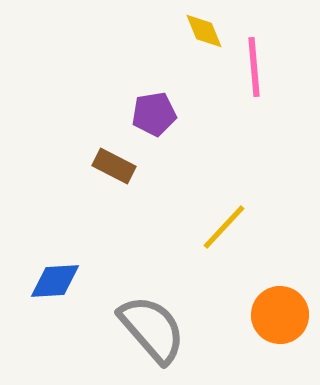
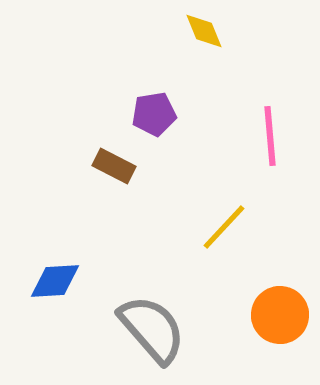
pink line: moved 16 px right, 69 px down
